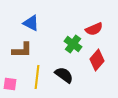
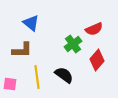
blue triangle: rotated 12 degrees clockwise
green cross: rotated 18 degrees clockwise
yellow line: rotated 15 degrees counterclockwise
